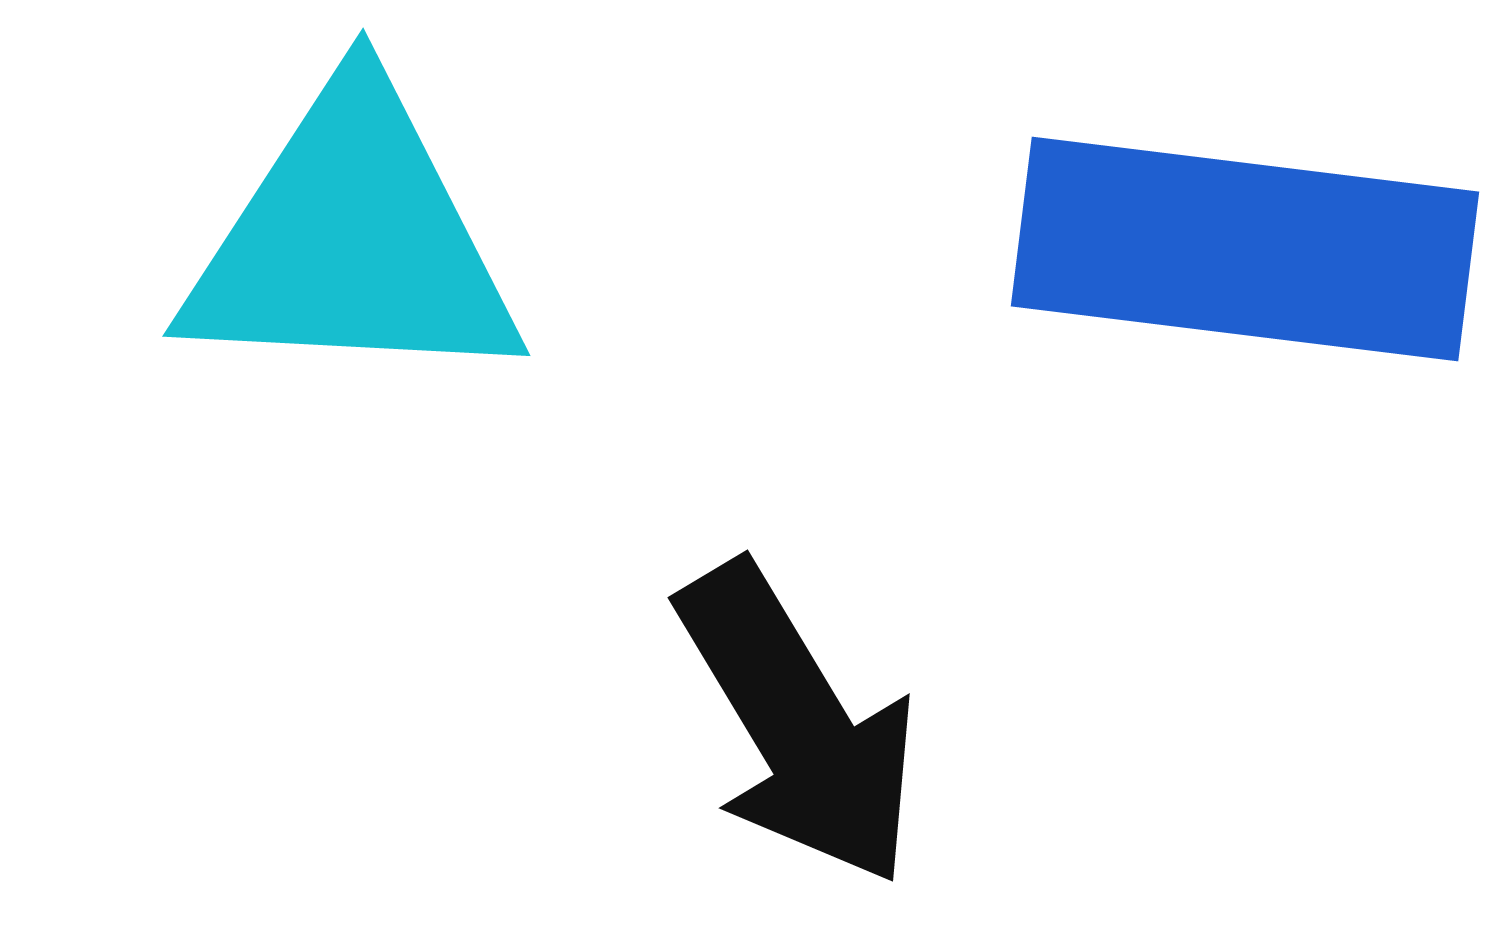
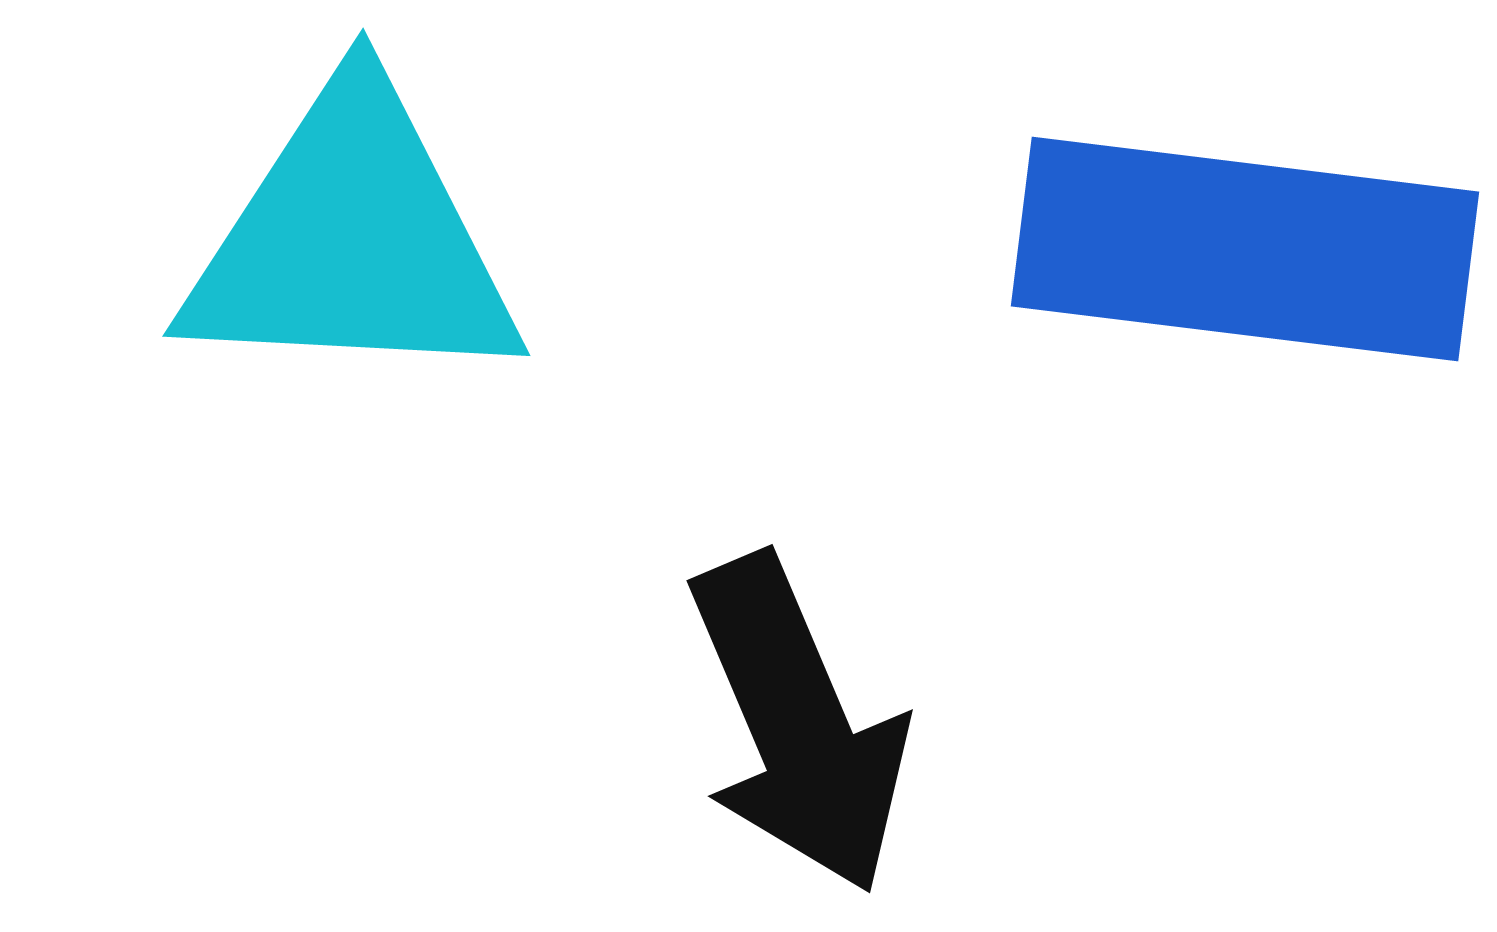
black arrow: rotated 8 degrees clockwise
